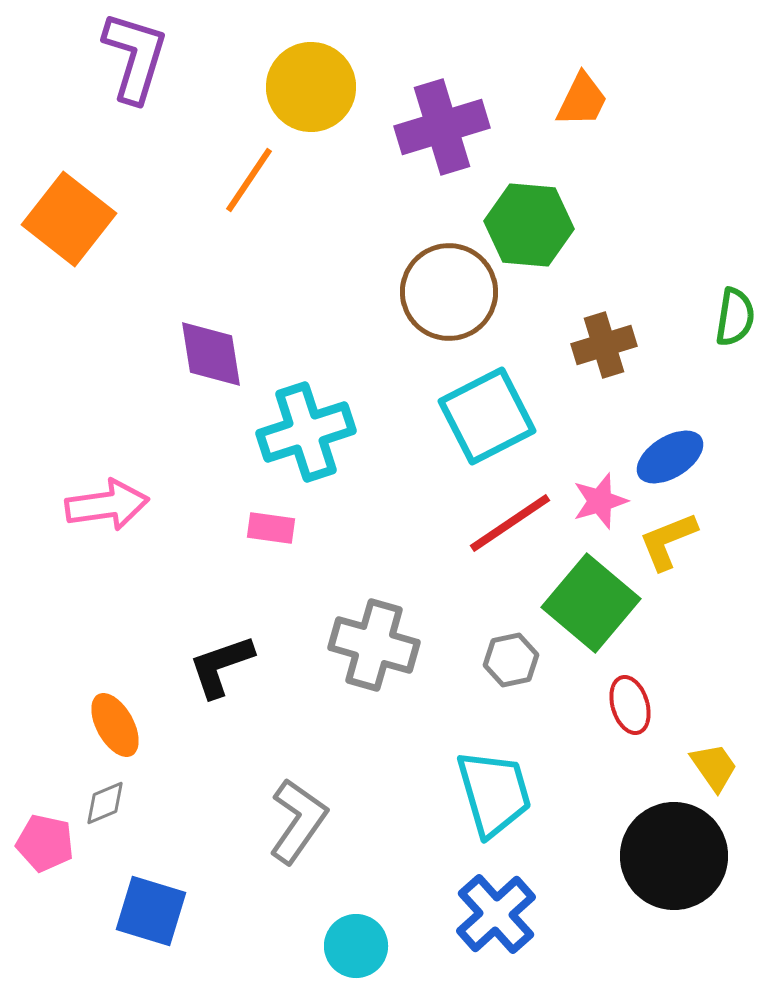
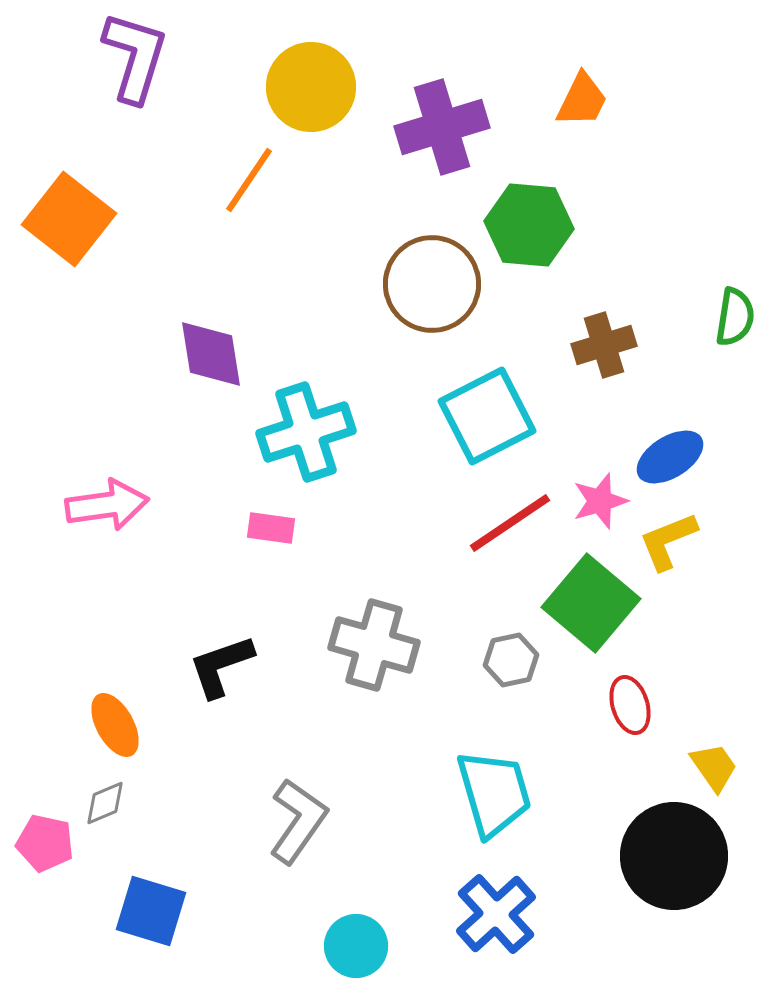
brown circle: moved 17 px left, 8 px up
